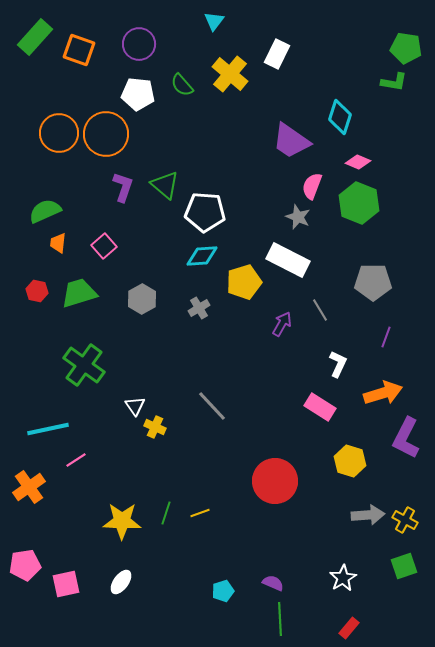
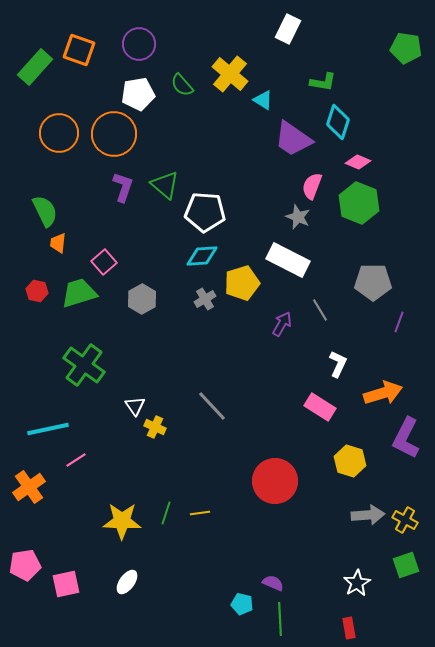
cyan triangle at (214, 21): moved 49 px right, 79 px down; rotated 35 degrees counterclockwise
green rectangle at (35, 37): moved 30 px down
white rectangle at (277, 54): moved 11 px right, 25 px up
green L-shape at (394, 82): moved 71 px left
white pentagon at (138, 94): rotated 16 degrees counterclockwise
cyan diamond at (340, 117): moved 2 px left, 5 px down
orange circle at (106, 134): moved 8 px right
purple trapezoid at (291, 141): moved 2 px right, 2 px up
green semicircle at (45, 211): rotated 88 degrees clockwise
pink square at (104, 246): moved 16 px down
yellow pentagon at (244, 282): moved 2 px left, 1 px down
gray cross at (199, 308): moved 6 px right, 9 px up
purple line at (386, 337): moved 13 px right, 15 px up
yellow line at (200, 513): rotated 12 degrees clockwise
green square at (404, 566): moved 2 px right, 1 px up
white star at (343, 578): moved 14 px right, 5 px down
white ellipse at (121, 582): moved 6 px right
cyan pentagon at (223, 591): moved 19 px right, 13 px down; rotated 30 degrees clockwise
red rectangle at (349, 628): rotated 50 degrees counterclockwise
